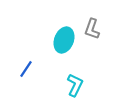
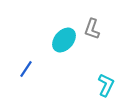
cyan ellipse: rotated 20 degrees clockwise
cyan L-shape: moved 31 px right
